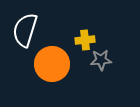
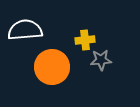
white semicircle: rotated 68 degrees clockwise
orange circle: moved 3 px down
